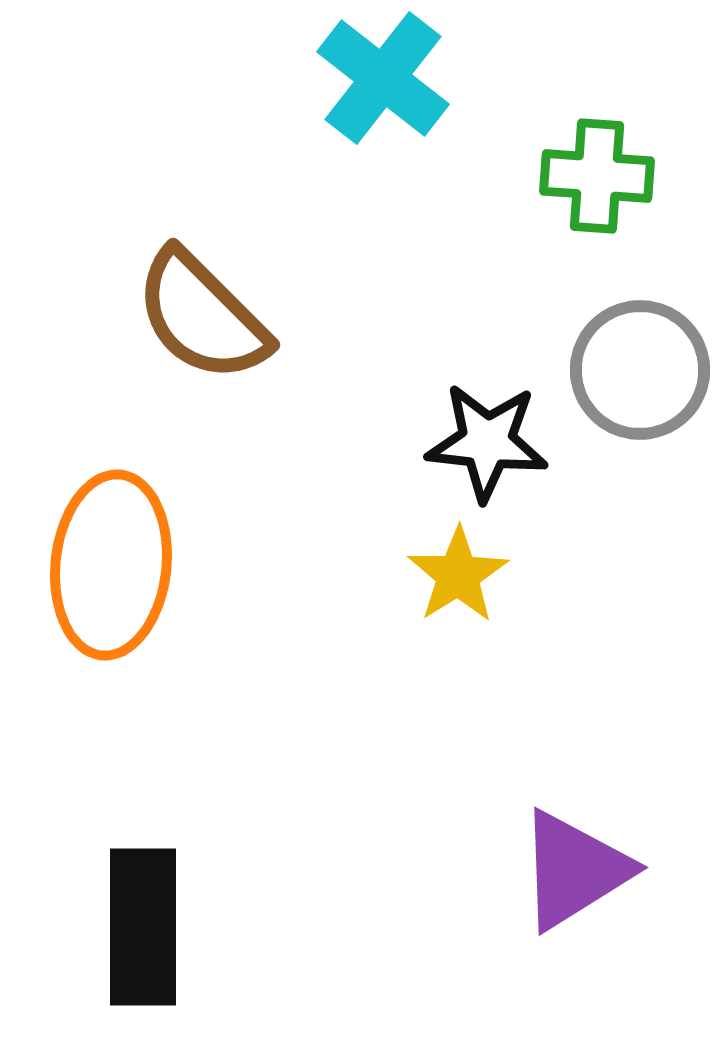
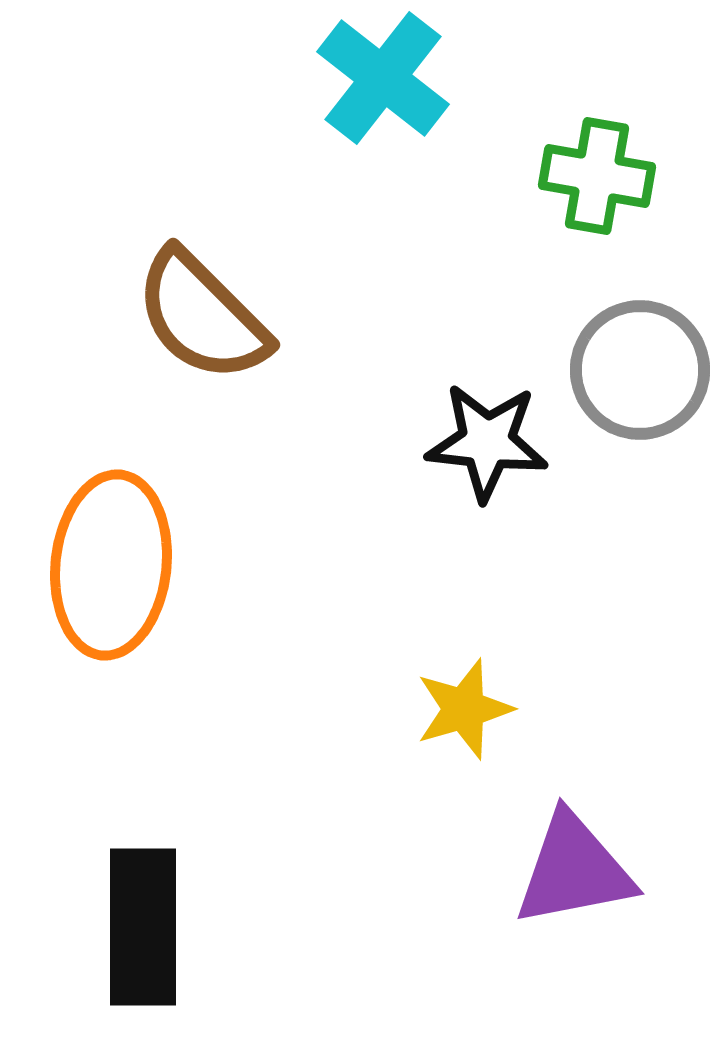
green cross: rotated 6 degrees clockwise
yellow star: moved 6 px right, 134 px down; rotated 16 degrees clockwise
purple triangle: rotated 21 degrees clockwise
